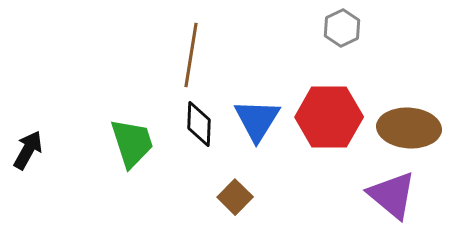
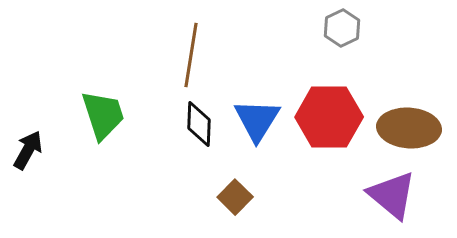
green trapezoid: moved 29 px left, 28 px up
